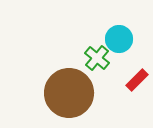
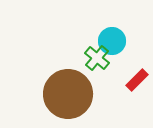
cyan circle: moved 7 px left, 2 px down
brown circle: moved 1 px left, 1 px down
